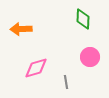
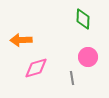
orange arrow: moved 11 px down
pink circle: moved 2 px left
gray line: moved 6 px right, 4 px up
